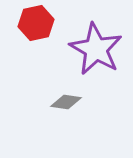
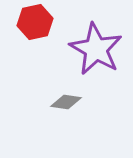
red hexagon: moved 1 px left, 1 px up
